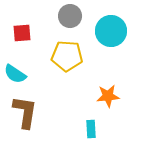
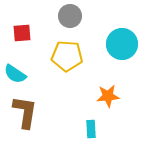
cyan circle: moved 11 px right, 13 px down
